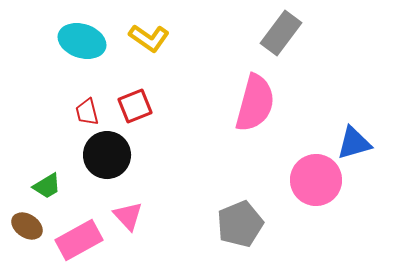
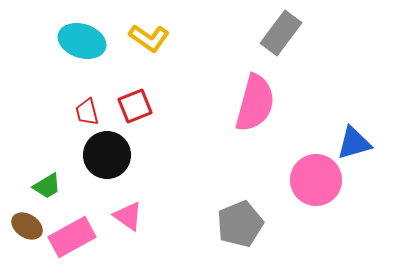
pink triangle: rotated 12 degrees counterclockwise
pink rectangle: moved 7 px left, 3 px up
